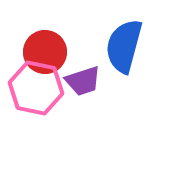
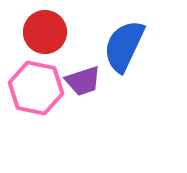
blue semicircle: rotated 10 degrees clockwise
red circle: moved 20 px up
